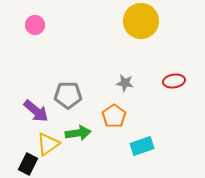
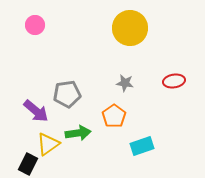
yellow circle: moved 11 px left, 7 px down
gray pentagon: moved 1 px left, 1 px up; rotated 8 degrees counterclockwise
